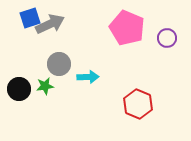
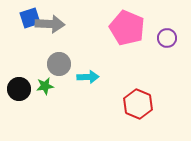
gray arrow: rotated 28 degrees clockwise
